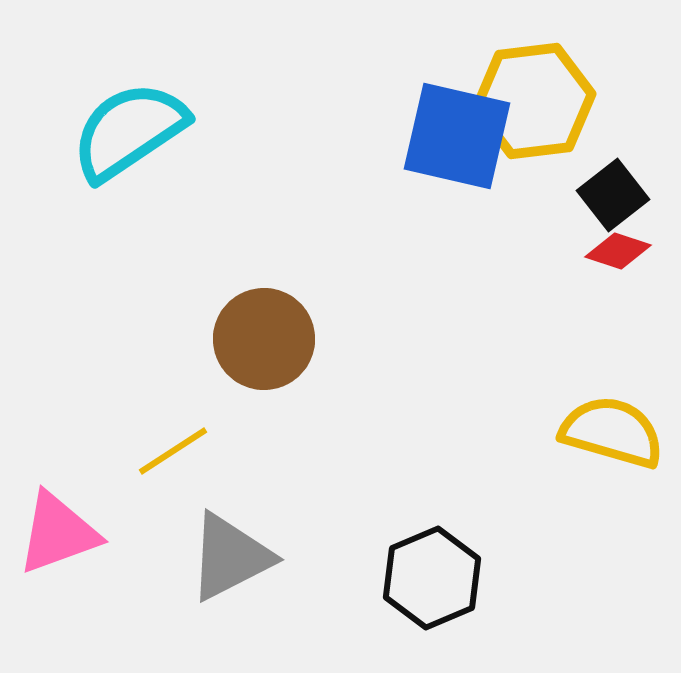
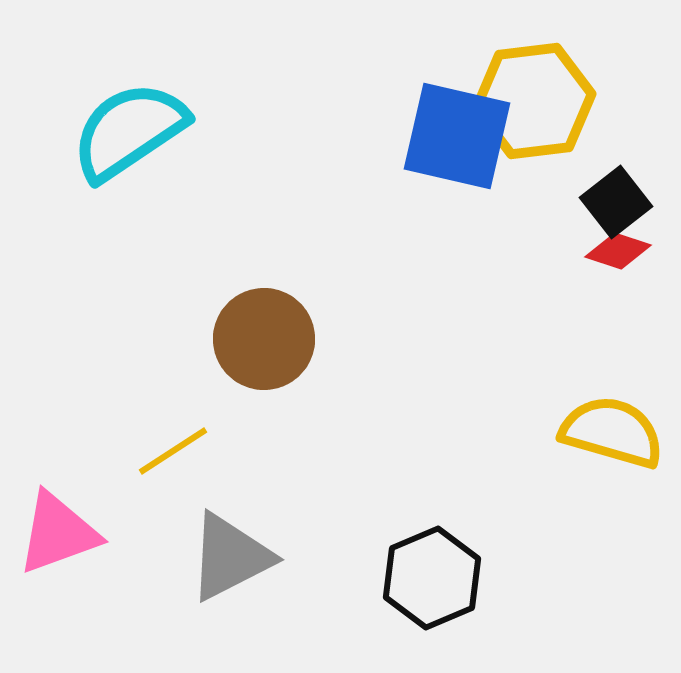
black square: moved 3 px right, 7 px down
